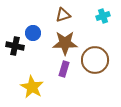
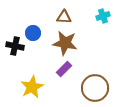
brown triangle: moved 1 px right, 2 px down; rotated 21 degrees clockwise
brown star: rotated 10 degrees clockwise
brown circle: moved 28 px down
purple rectangle: rotated 28 degrees clockwise
yellow star: rotated 15 degrees clockwise
